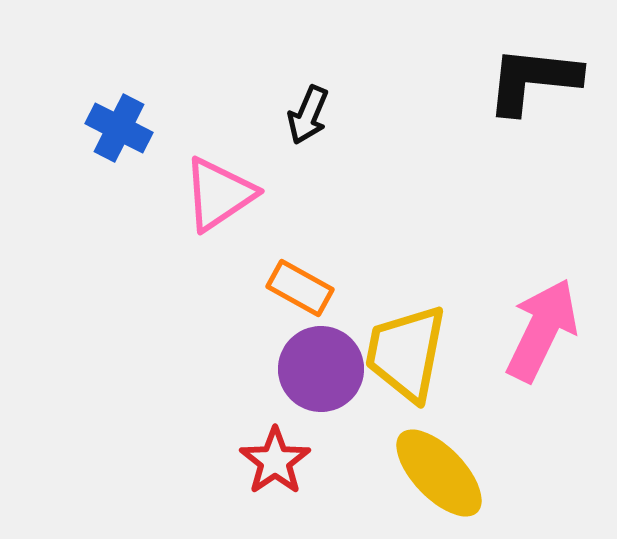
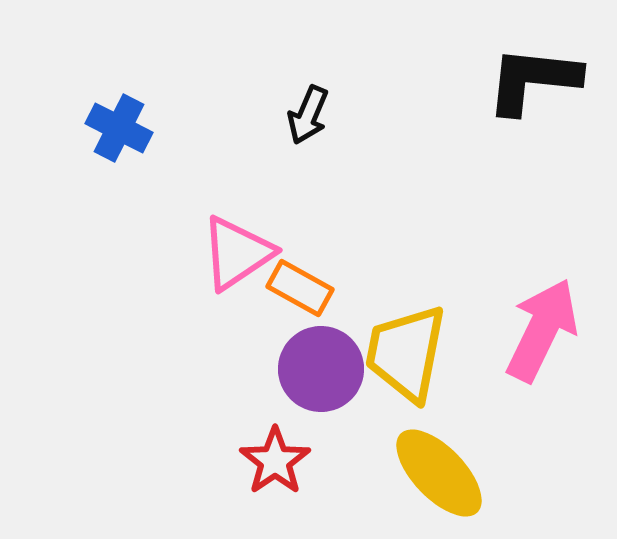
pink triangle: moved 18 px right, 59 px down
